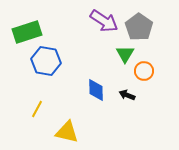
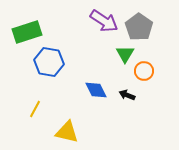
blue hexagon: moved 3 px right, 1 px down
blue diamond: rotated 25 degrees counterclockwise
yellow line: moved 2 px left
